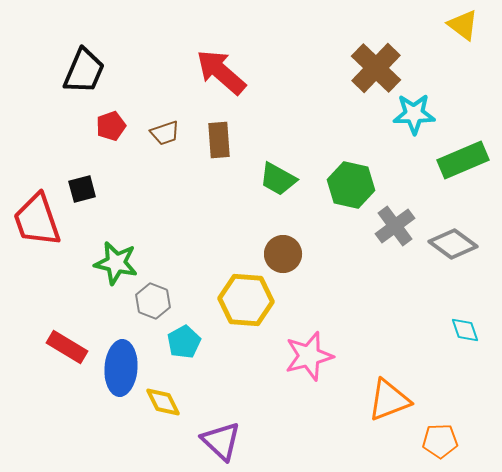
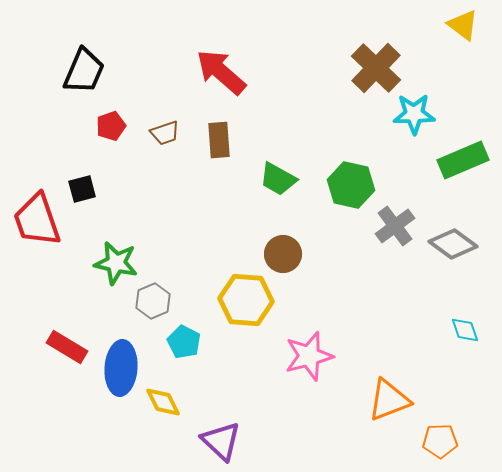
gray hexagon: rotated 16 degrees clockwise
cyan pentagon: rotated 16 degrees counterclockwise
